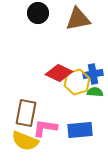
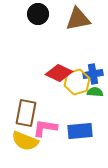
black circle: moved 1 px down
blue rectangle: moved 1 px down
